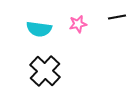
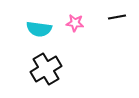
pink star: moved 3 px left, 1 px up; rotated 18 degrees clockwise
black cross: moved 1 px right, 2 px up; rotated 16 degrees clockwise
